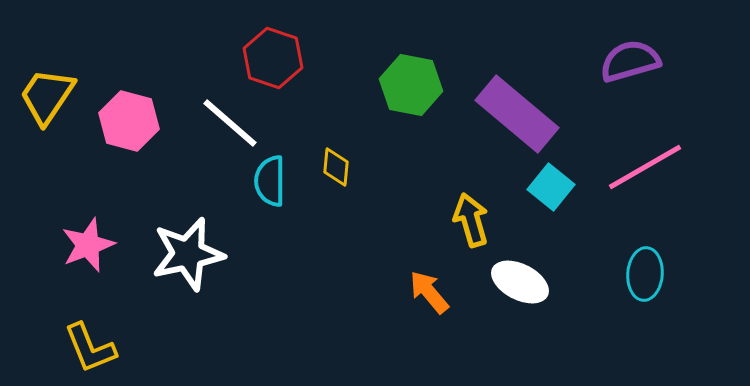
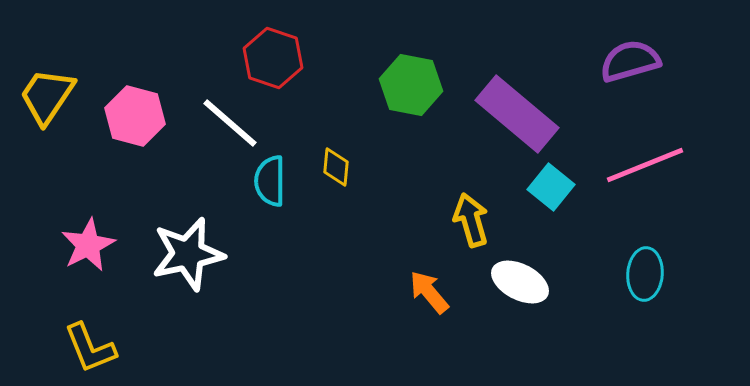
pink hexagon: moved 6 px right, 5 px up
pink line: moved 2 px up; rotated 8 degrees clockwise
pink star: rotated 6 degrees counterclockwise
